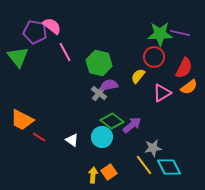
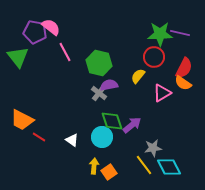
pink semicircle: moved 1 px left, 1 px down
orange semicircle: moved 6 px left, 4 px up; rotated 72 degrees clockwise
green diamond: rotated 35 degrees clockwise
yellow arrow: moved 1 px right, 9 px up
